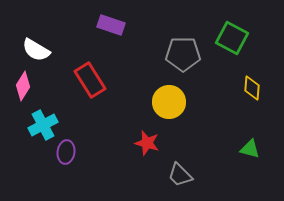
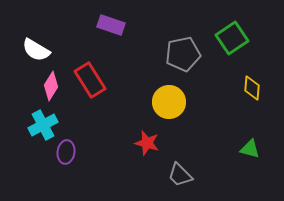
green square: rotated 28 degrees clockwise
gray pentagon: rotated 12 degrees counterclockwise
pink diamond: moved 28 px right
